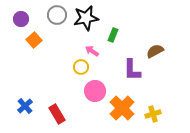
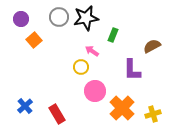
gray circle: moved 2 px right, 2 px down
brown semicircle: moved 3 px left, 5 px up
